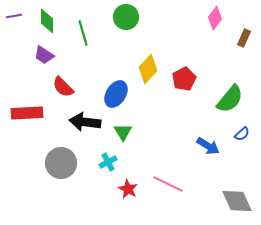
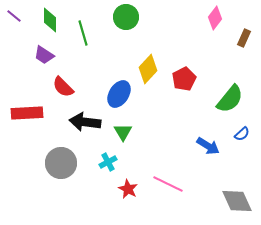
purple line: rotated 49 degrees clockwise
green diamond: moved 3 px right, 1 px up
blue ellipse: moved 3 px right
